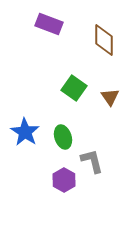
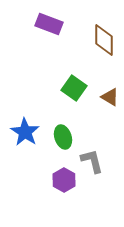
brown triangle: rotated 24 degrees counterclockwise
